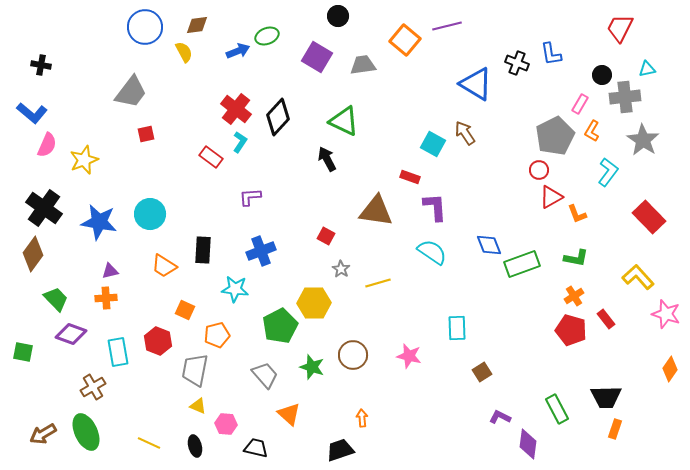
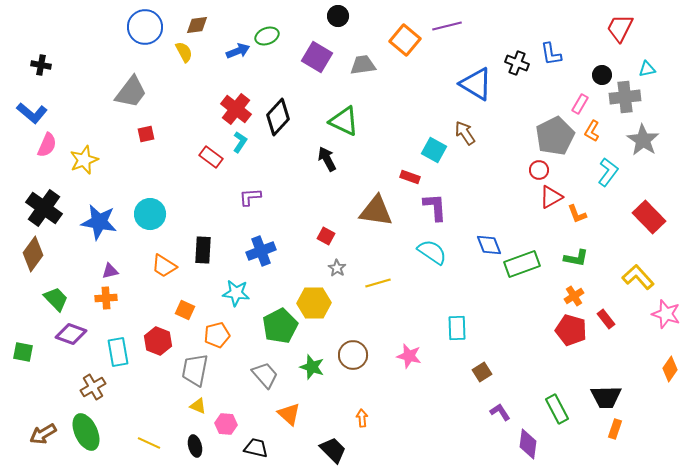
cyan square at (433, 144): moved 1 px right, 6 px down
gray star at (341, 269): moved 4 px left, 1 px up
cyan star at (235, 289): moved 1 px right, 4 px down
purple L-shape at (500, 417): moved 5 px up; rotated 30 degrees clockwise
black trapezoid at (340, 450): moved 7 px left; rotated 64 degrees clockwise
